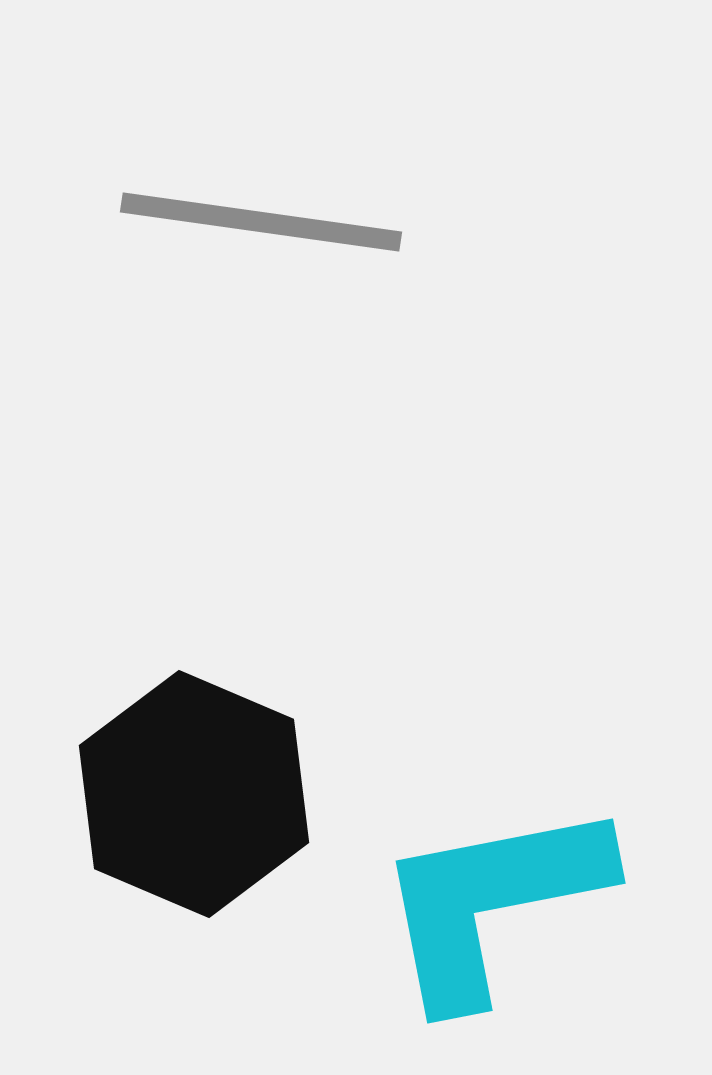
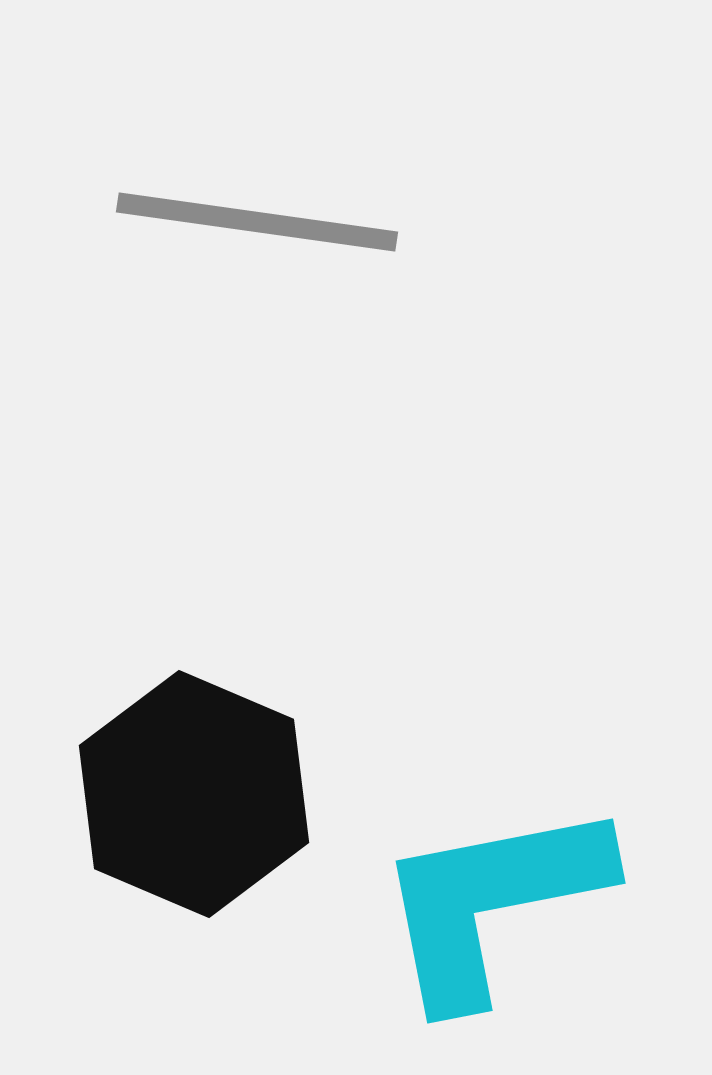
gray line: moved 4 px left
